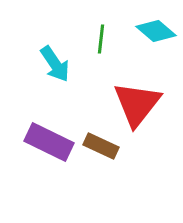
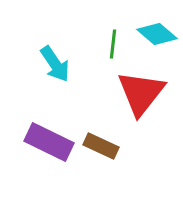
cyan diamond: moved 1 px right, 3 px down
green line: moved 12 px right, 5 px down
red triangle: moved 4 px right, 11 px up
